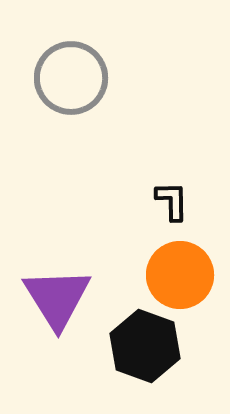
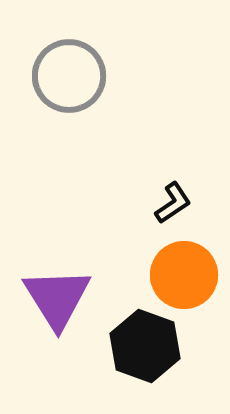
gray circle: moved 2 px left, 2 px up
black L-shape: moved 1 px right, 2 px down; rotated 57 degrees clockwise
orange circle: moved 4 px right
